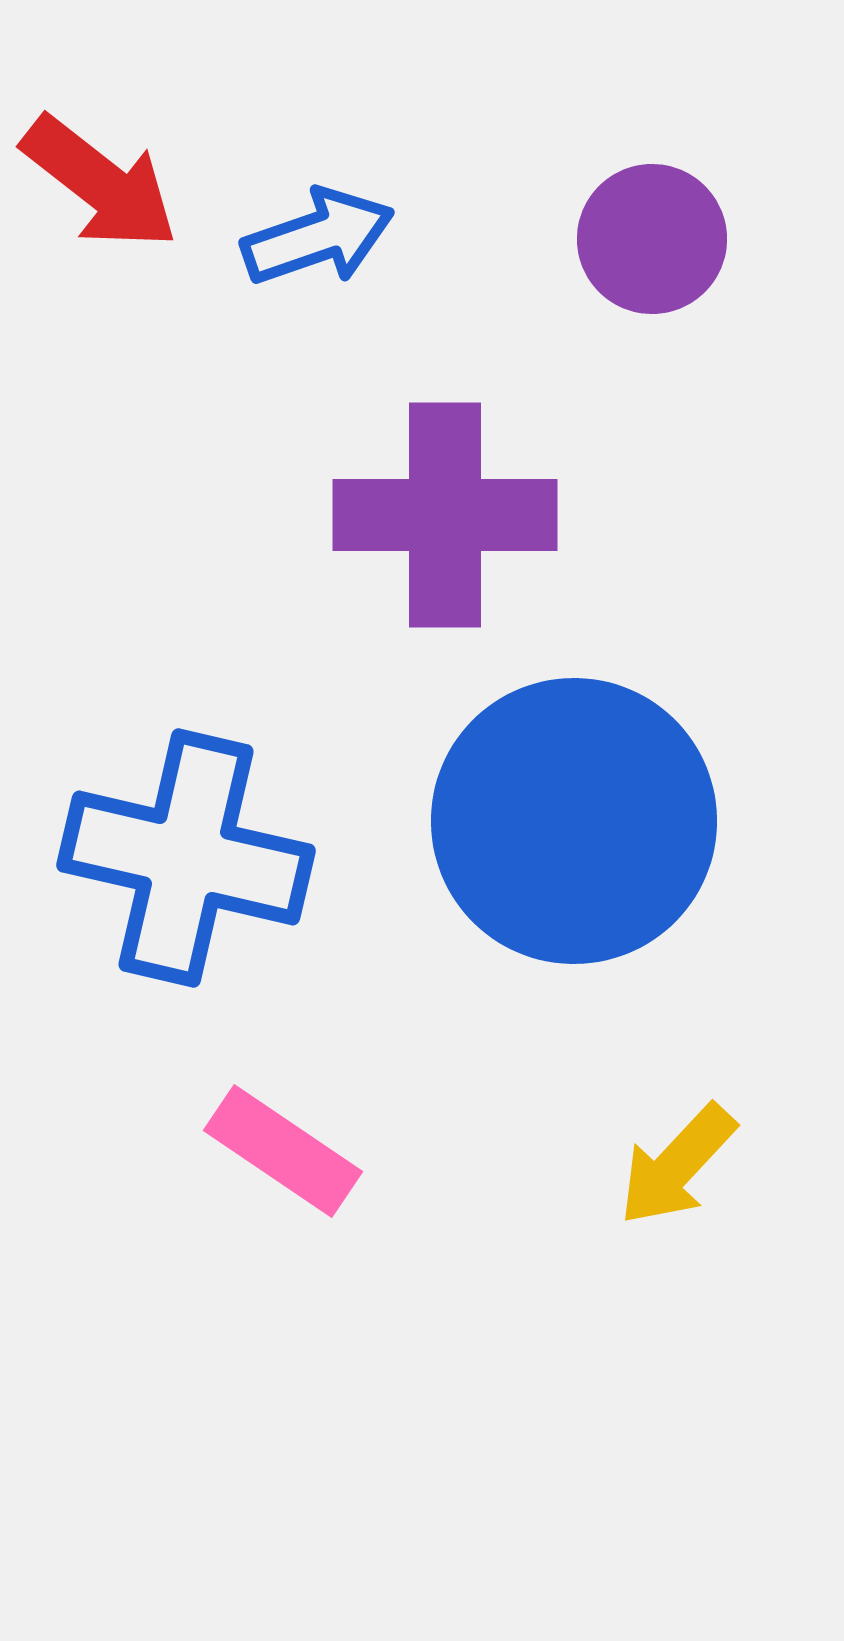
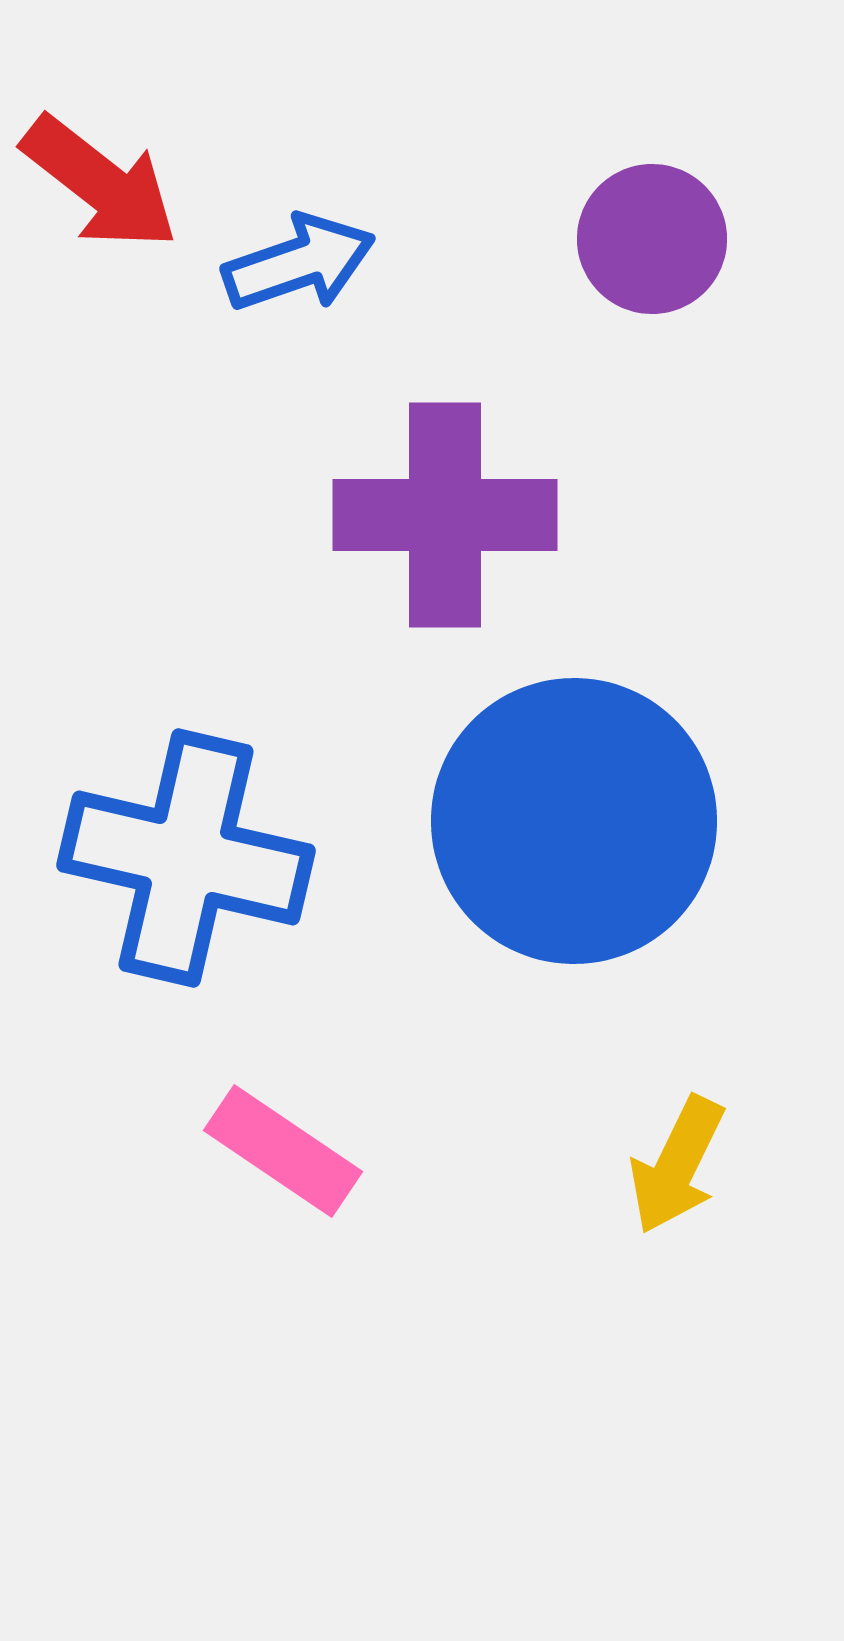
blue arrow: moved 19 px left, 26 px down
yellow arrow: rotated 17 degrees counterclockwise
